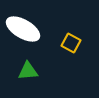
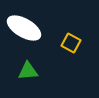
white ellipse: moved 1 px right, 1 px up
